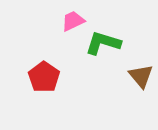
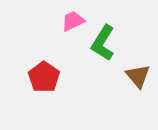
green L-shape: rotated 75 degrees counterclockwise
brown triangle: moved 3 px left
